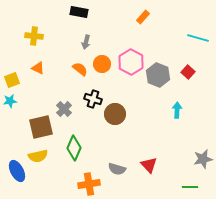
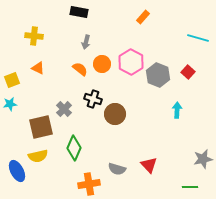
cyan star: moved 3 px down
